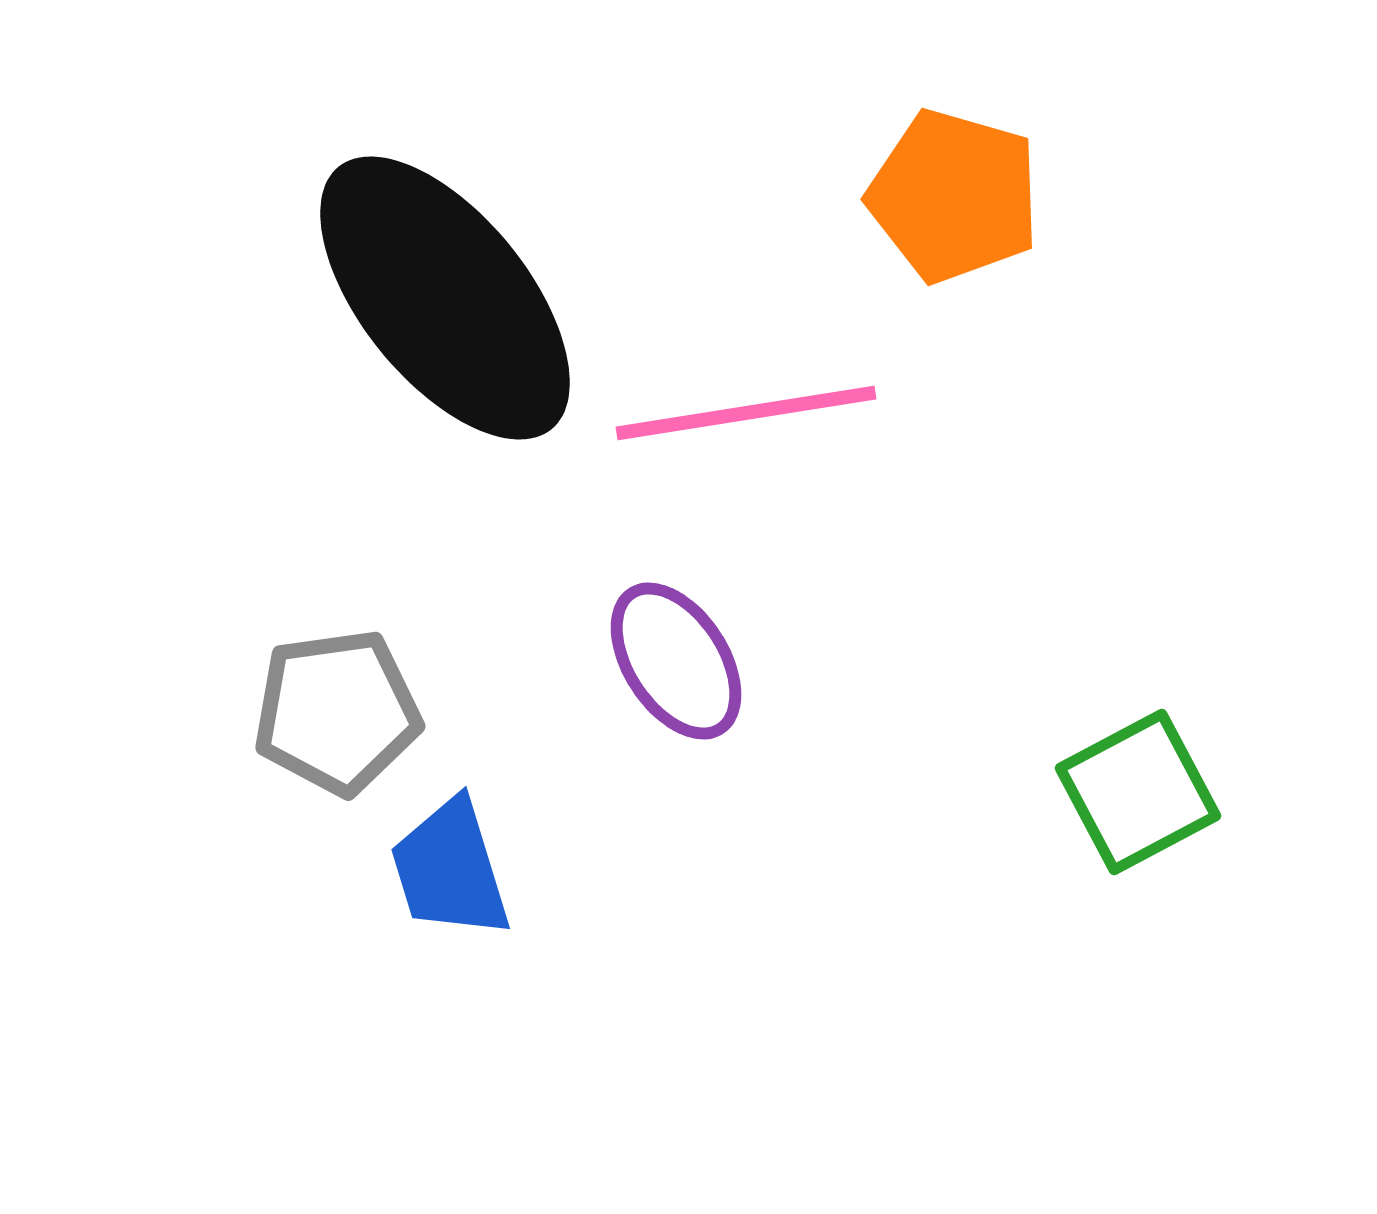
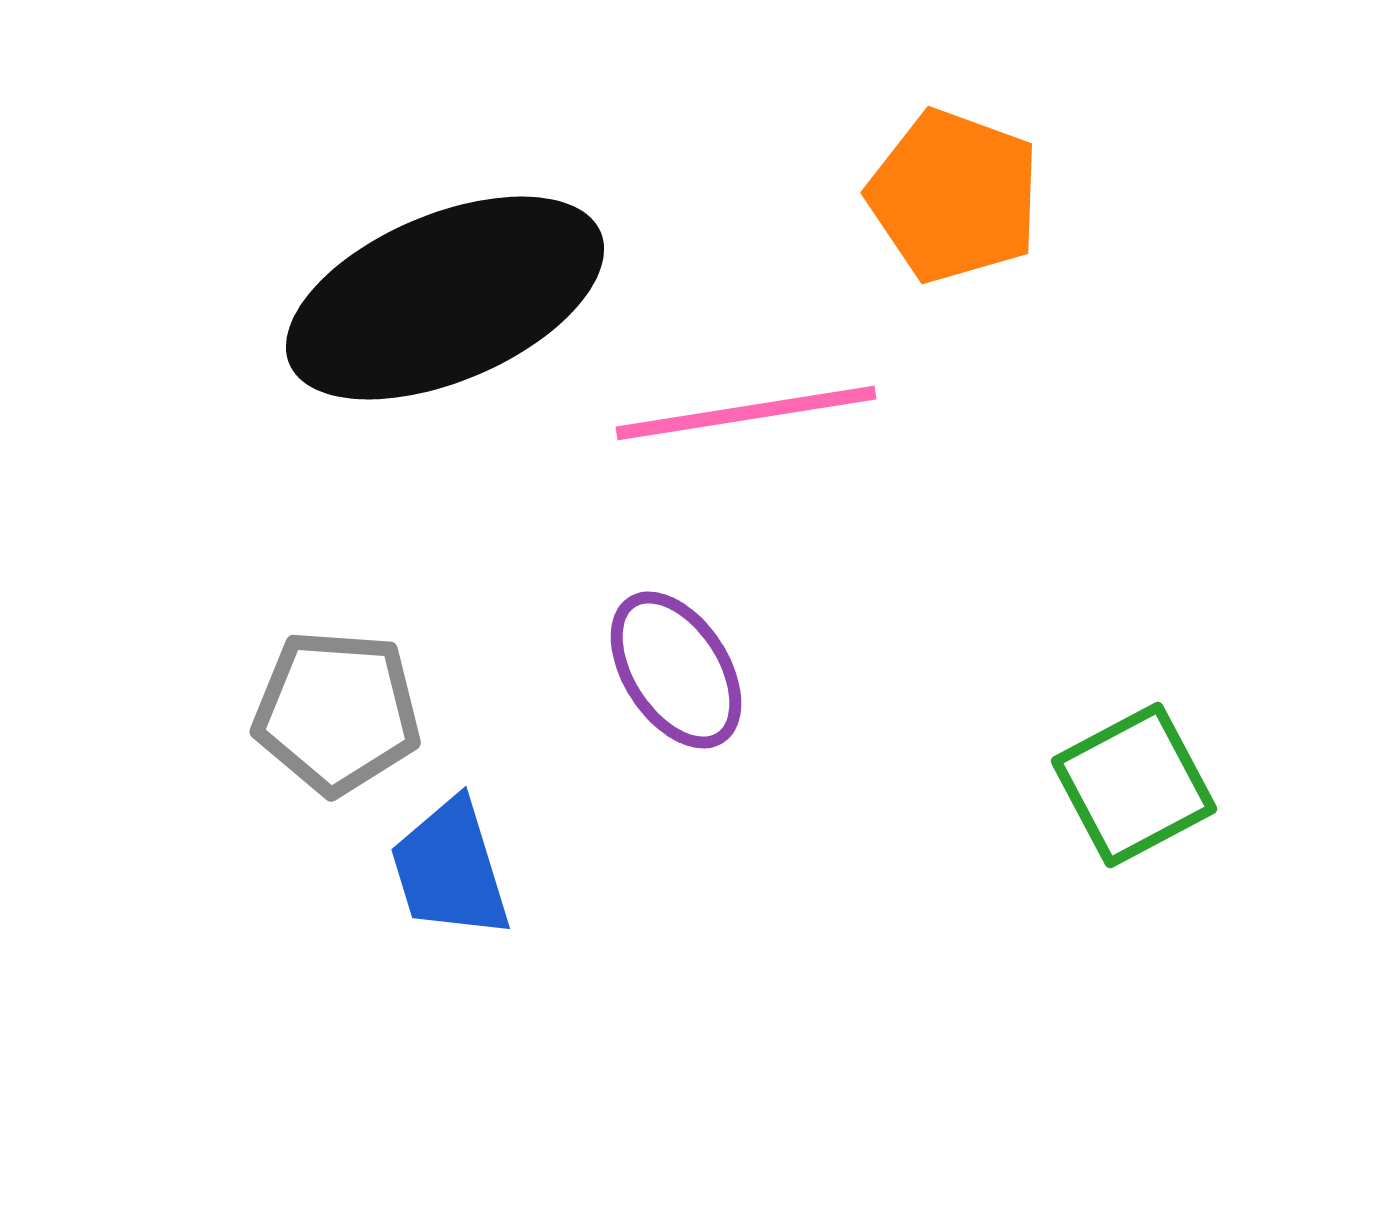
orange pentagon: rotated 4 degrees clockwise
black ellipse: rotated 74 degrees counterclockwise
purple ellipse: moved 9 px down
gray pentagon: rotated 12 degrees clockwise
green square: moved 4 px left, 7 px up
